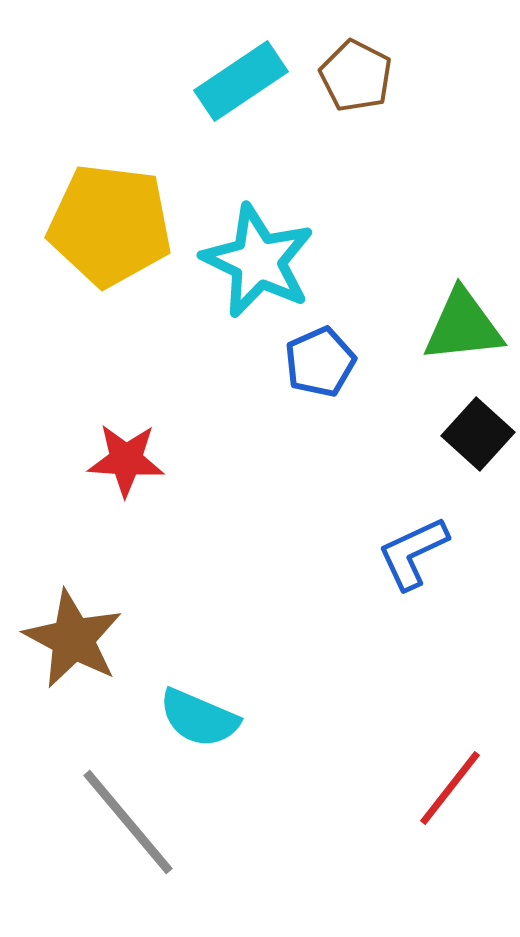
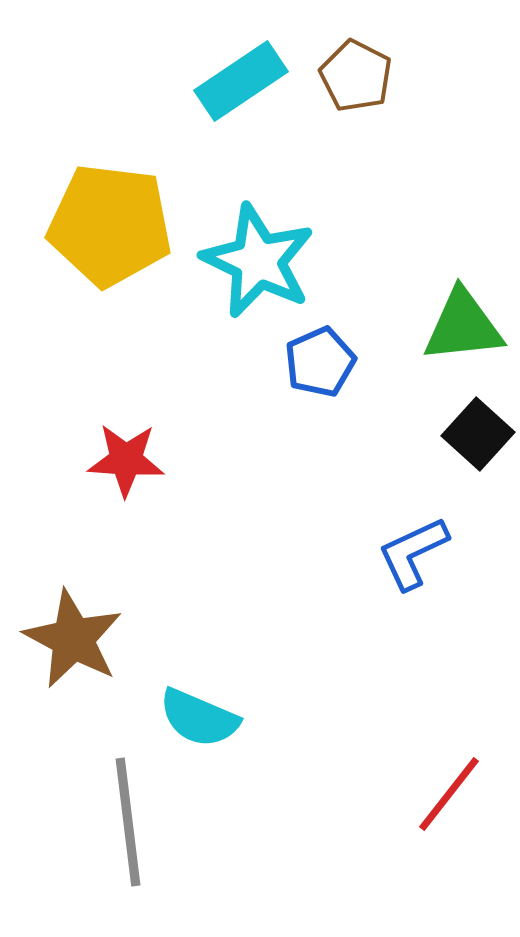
red line: moved 1 px left, 6 px down
gray line: rotated 33 degrees clockwise
